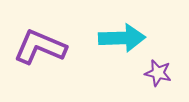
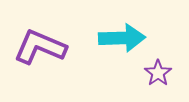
purple star: rotated 24 degrees clockwise
